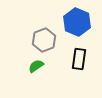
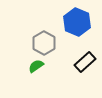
gray hexagon: moved 3 px down; rotated 10 degrees counterclockwise
black rectangle: moved 6 px right, 3 px down; rotated 40 degrees clockwise
